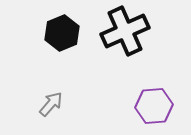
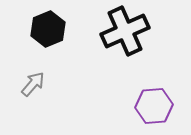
black hexagon: moved 14 px left, 4 px up
gray arrow: moved 18 px left, 20 px up
